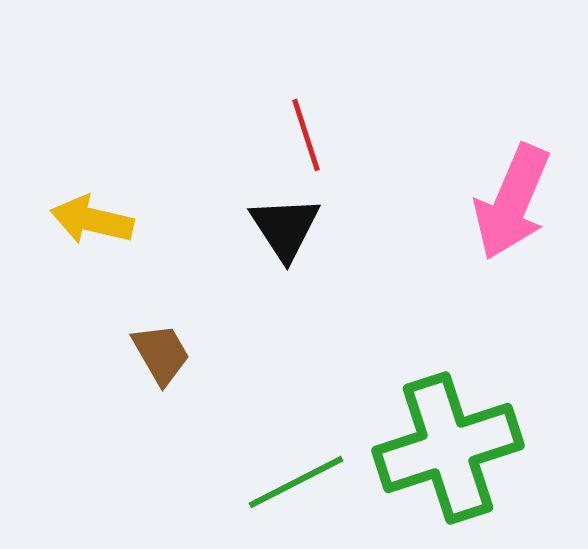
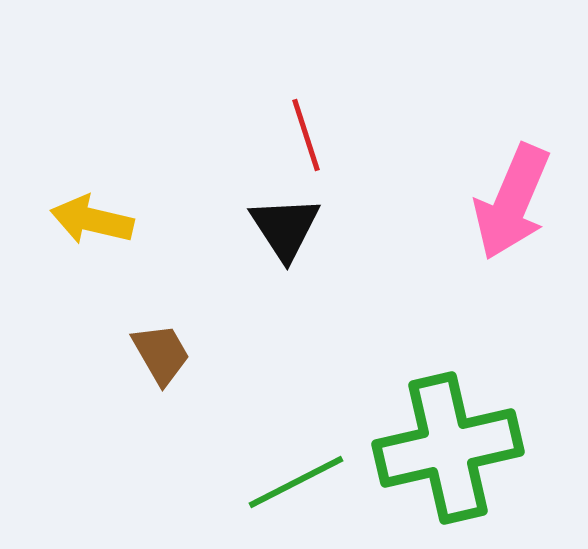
green cross: rotated 5 degrees clockwise
